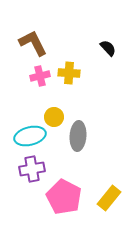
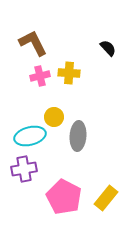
purple cross: moved 8 px left
yellow rectangle: moved 3 px left
